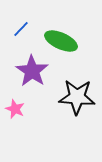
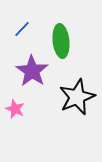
blue line: moved 1 px right
green ellipse: rotated 60 degrees clockwise
black star: rotated 27 degrees counterclockwise
